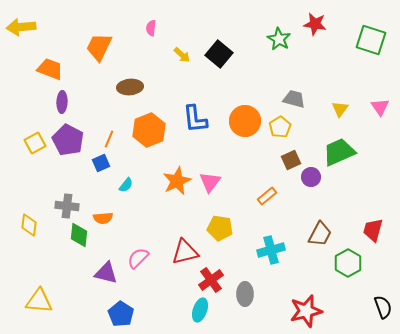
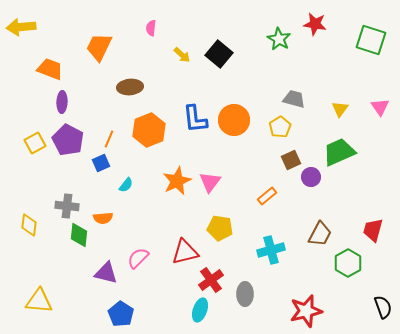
orange circle at (245, 121): moved 11 px left, 1 px up
